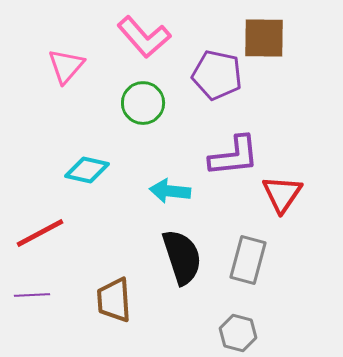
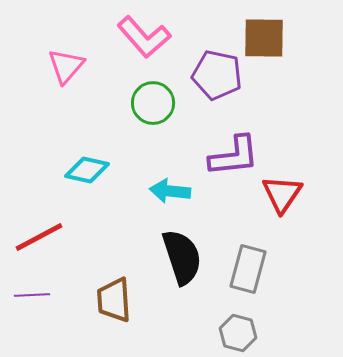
green circle: moved 10 px right
red line: moved 1 px left, 4 px down
gray rectangle: moved 9 px down
